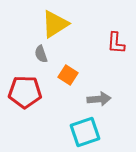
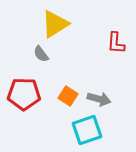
gray semicircle: rotated 18 degrees counterclockwise
orange square: moved 21 px down
red pentagon: moved 1 px left, 2 px down
gray arrow: rotated 20 degrees clockwise
cyan square: moved 2 px right, 2 px up
